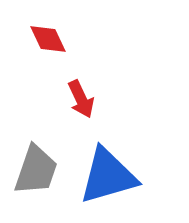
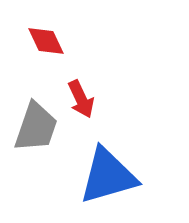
red diamond: moved 2 px left, 2 px down
gray trapezoid: moved 43 px up
